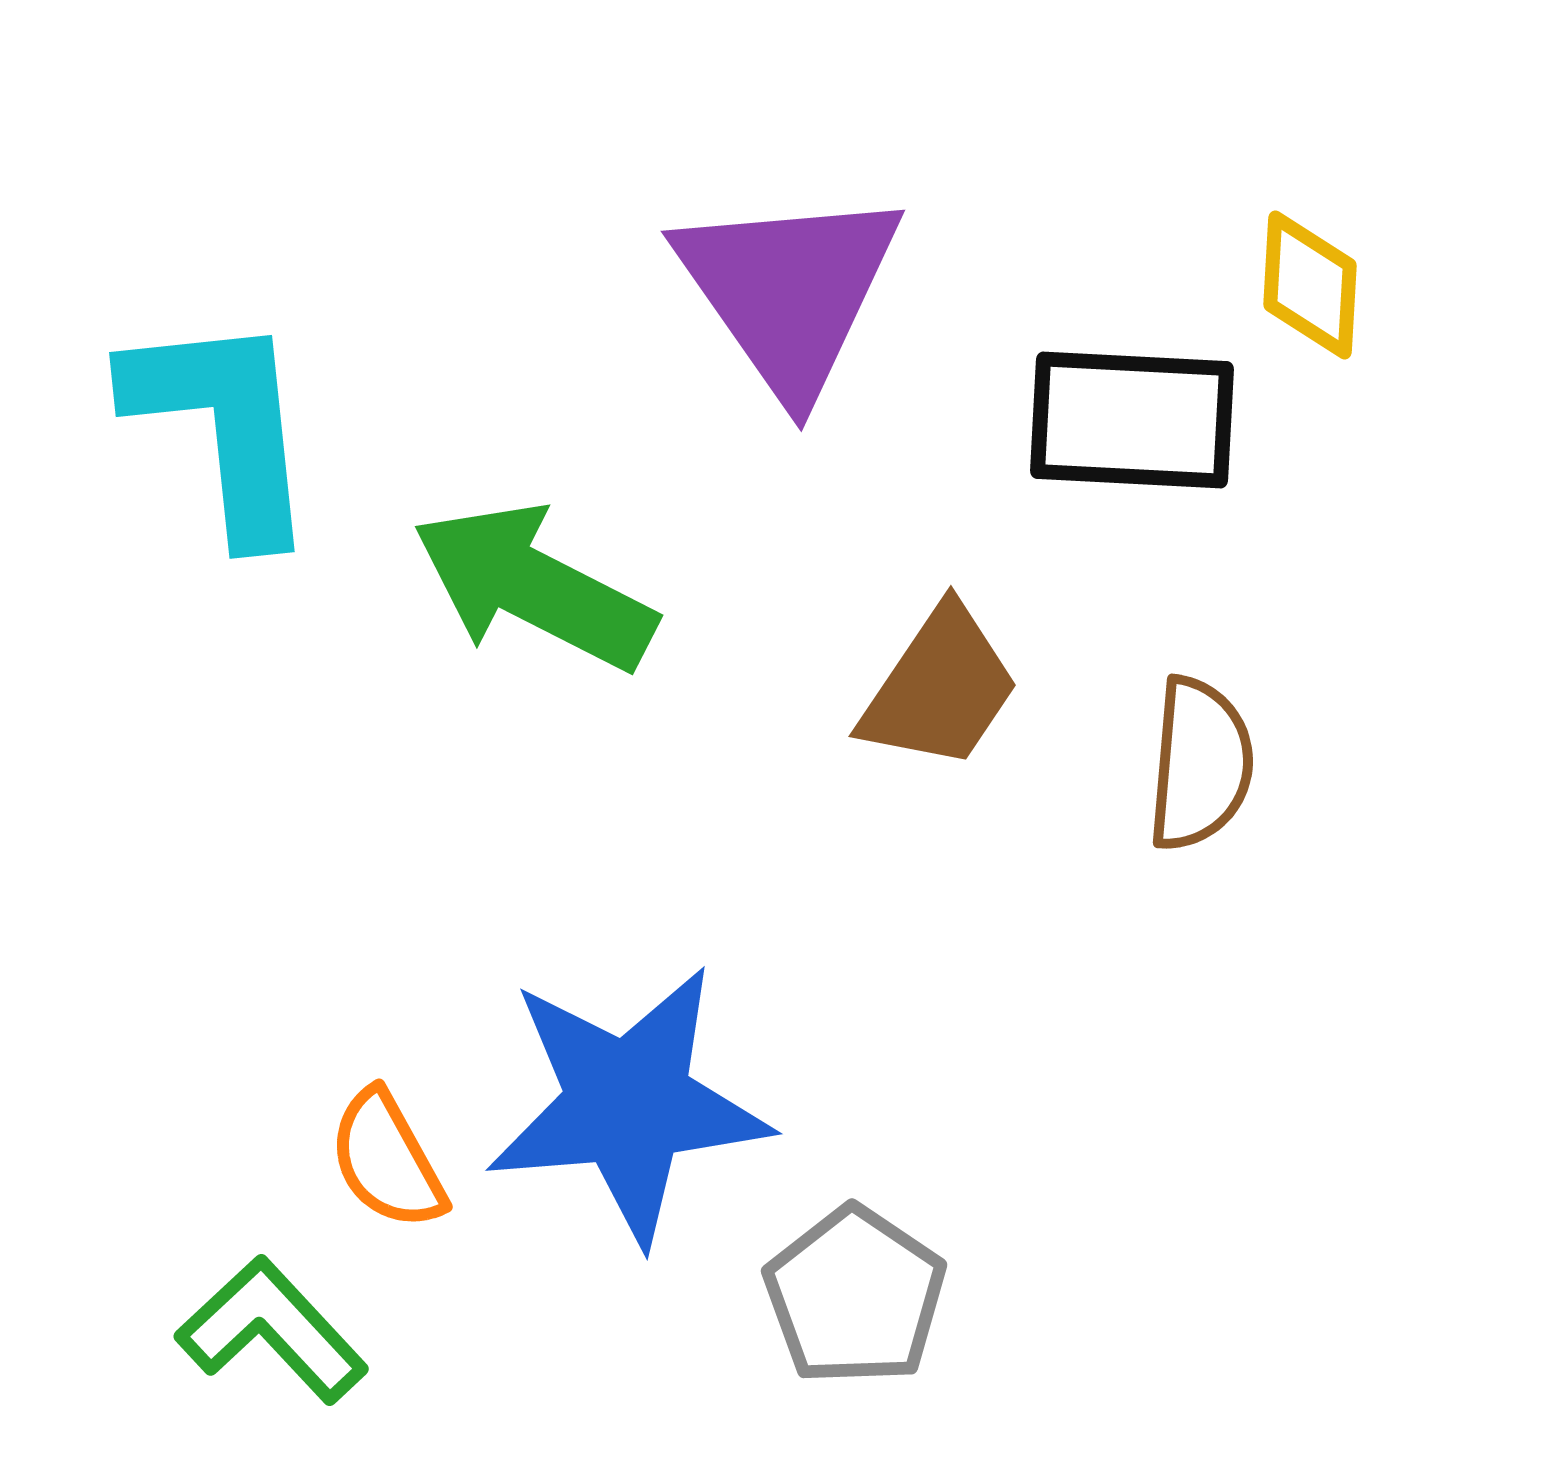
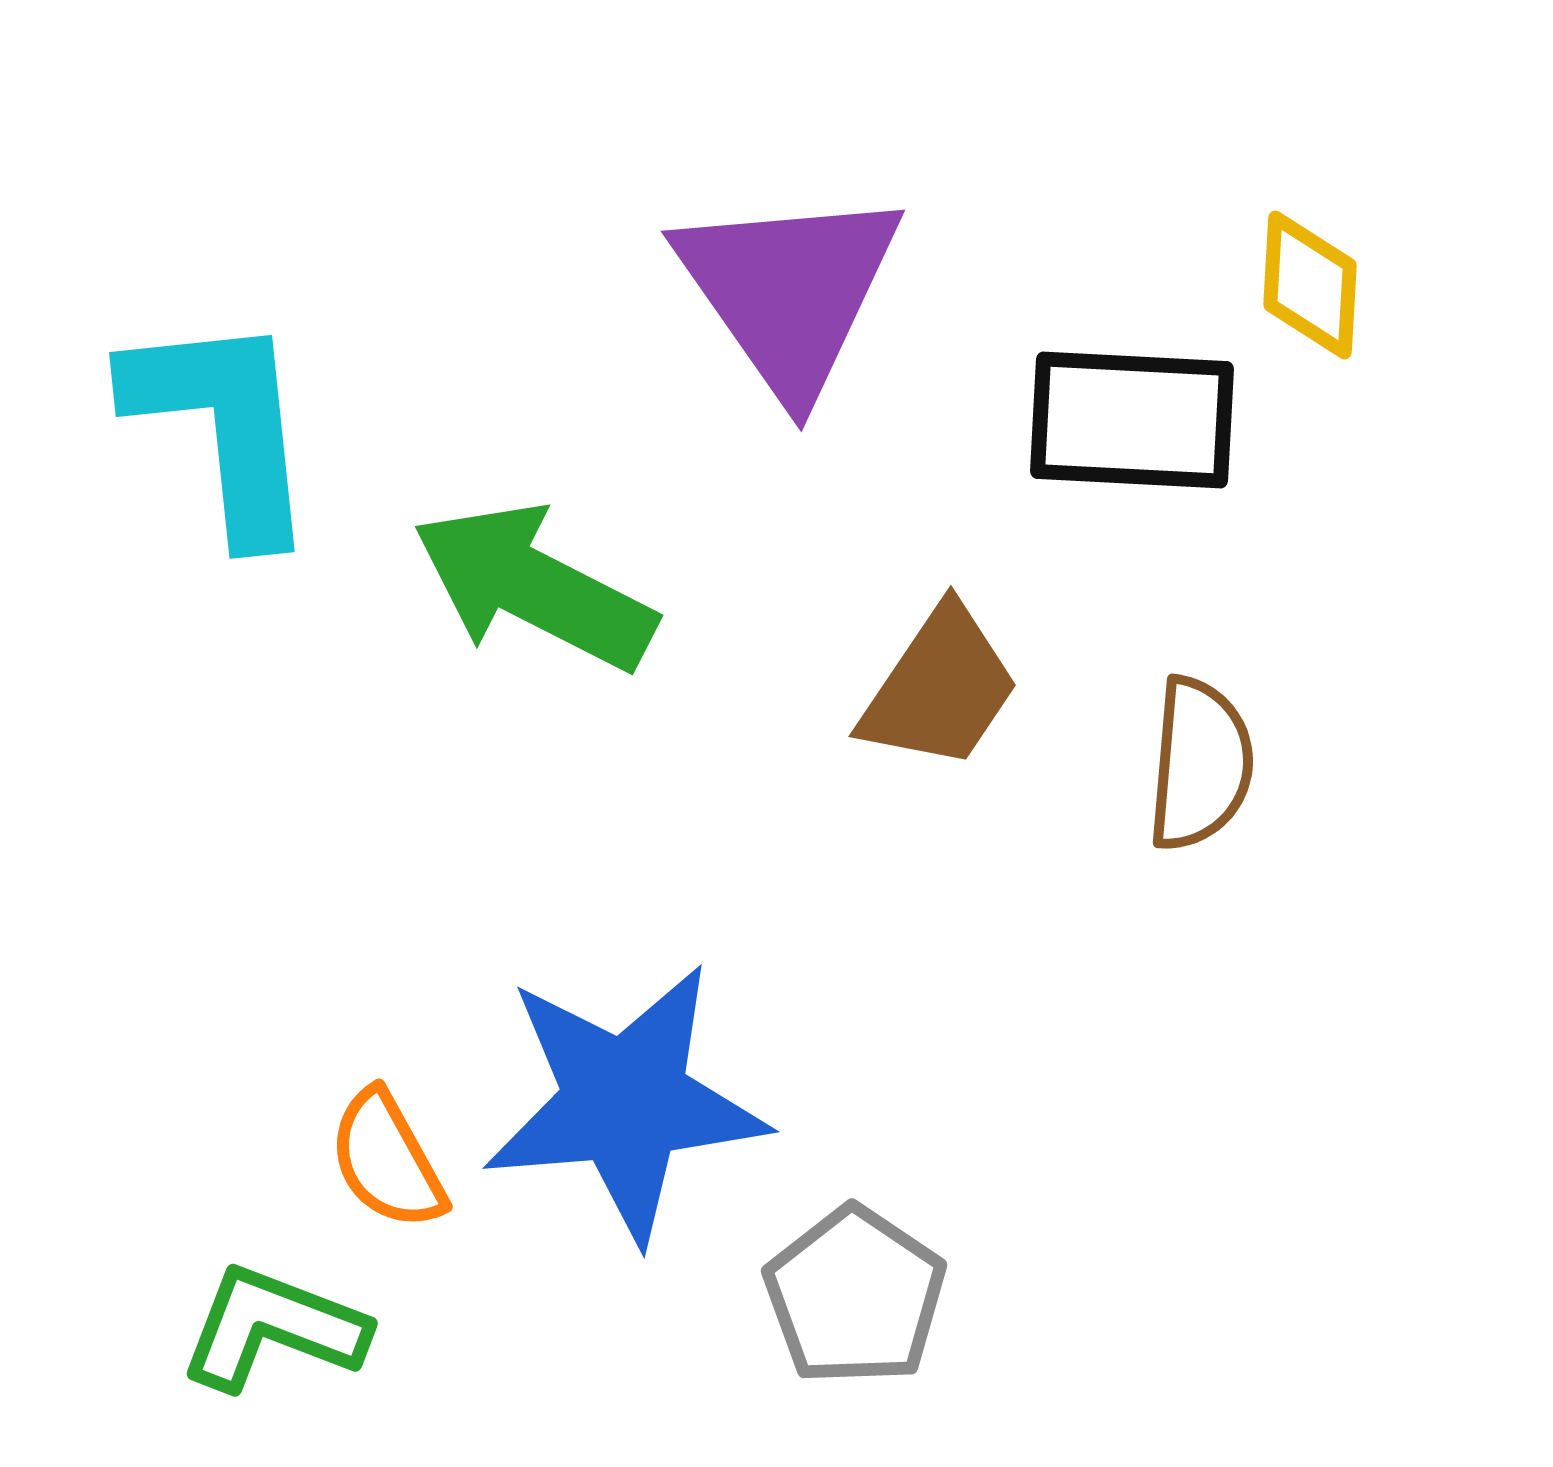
blue star: moved 3 px left, 2 px up
green L-shape: moved 1 px right, 2 px up; rotated 26 degrees counterclockwise
